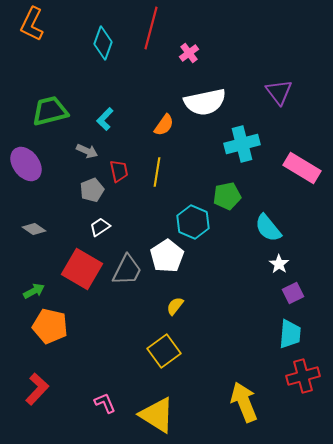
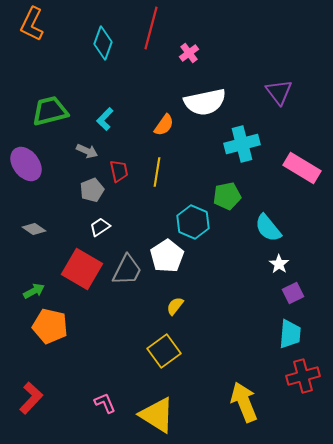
red L-shape: moved 6 px left, 9 px down
